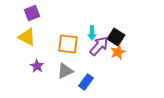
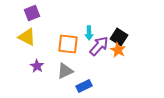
cyan arrow: moved 3 px left
black square: moved 3 px right
orange star: moved 2 px up; rotated 21 degrees counterclockwise
blue rectangle: moved 2 px left, 4 px down; rotated 28 degrees clockwise
